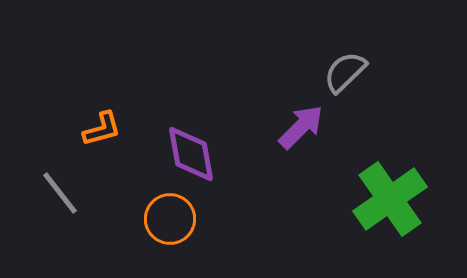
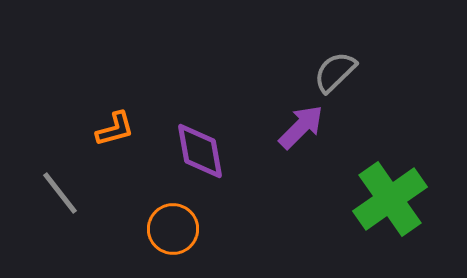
gray semicircle: moved 10 px left
orange L-shape: moved 13 px right
purple diamond: moved 9 px right, 3 px up
orange circle: moved 3 px right, 10 px down
